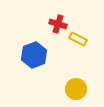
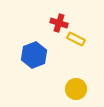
red cross: moved 1 px right, 1 px up
yellow rectangle: moved 2 px left
